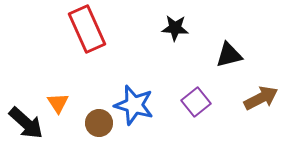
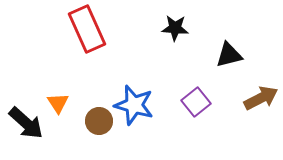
brown circle: moved 2 px up
